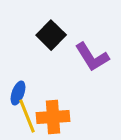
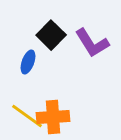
purple L-shape: moved 14 px up
blue ellipse: moved 10 px right, 31 px up
yellow line: rotated 32 degrees counterclockwise
